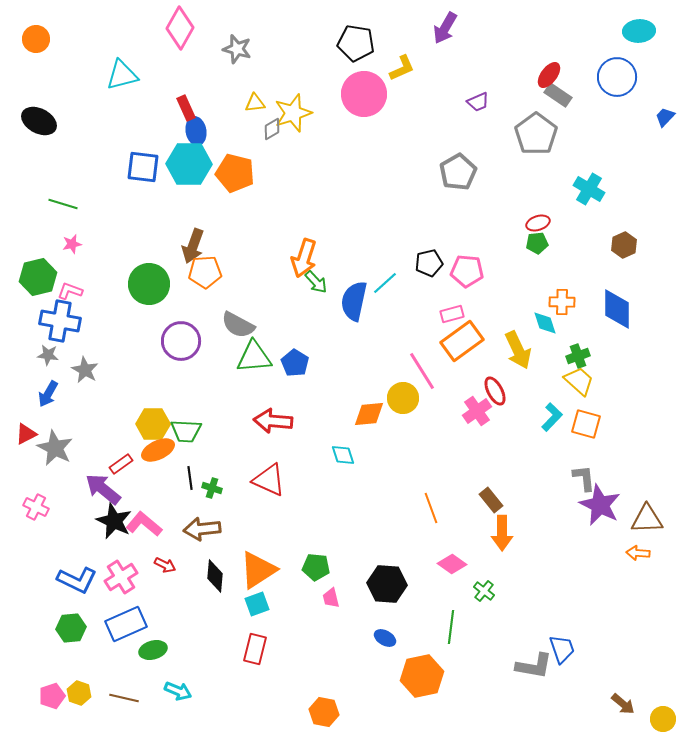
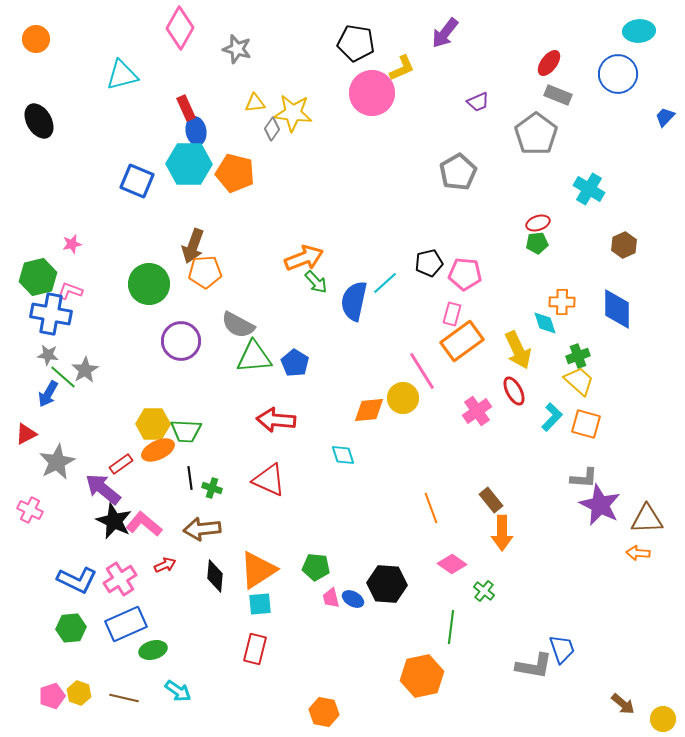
purple arrow at (445, 28): moved 5 px down; rotated 8 degrees clockwise
red ellipse at (549, 75): moved 12 px up
blue circle at (617, 77): moved 1 px right, 3 px up
pink circle at (364, 94): moved 8 px right, 1 px up
gray rectangle at (558, 95): rotated 12 degrees counterclockwise
yellow star at (293, 113): rotated 24 degrees clockwise
black ellipse at (39, 121): rotated 32 degrees clockwise
gray diamond at (272, 129): rotated 25 degrees counterclockwise
blue square at (143, 167): moved 6 px left, 14 px down; rotated 16 degrees clockwise
green line at (63, 204): moved 173 px down; rotated 24 degrees clockwise
orange arrow at (304, 258): rotated 129 degrees counterclockwise
pink pentagon at (467, 271): moved 2 px left, 3 px down
pink rectangle at (452, 314): rotated 60 degrees counterclockwise
blue cross at (60, 321): moved 9 px left, 7 px up
gray star at (85, 370): rotated 12 degrees clockwise
red ellipse at (495, 391): moved 19 px right
orange diamond at (369, 414): moved 4 px up
red arrow at (273, 421): moved 3 px right, 1 px up
gray star at (55, 448): moved 2 px right, 14 px down; rotated 18 degrees clockwise
gray L-shape at (584, 478): rotated 100 degrees clockwise
pink cross at (36, 507): moved 6 px left, 3 px down
red arrow at (165, 565): rotated 50 degrees counterclockwise
pink cross at (121, 577): moved 1 px left, 2 px down
cyan square at (257, 604): moved 3 px right; rotated 15 degrees clockwise
blue ellipse at (385, 638): moved 32 px left, 39 px up
cyan arrow at (178, 691): rotated 12 degrees clockwise
